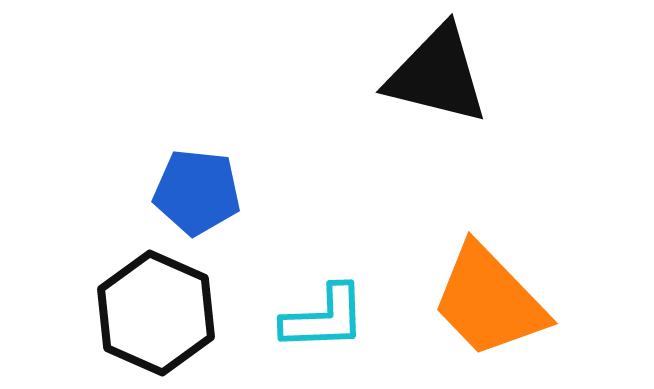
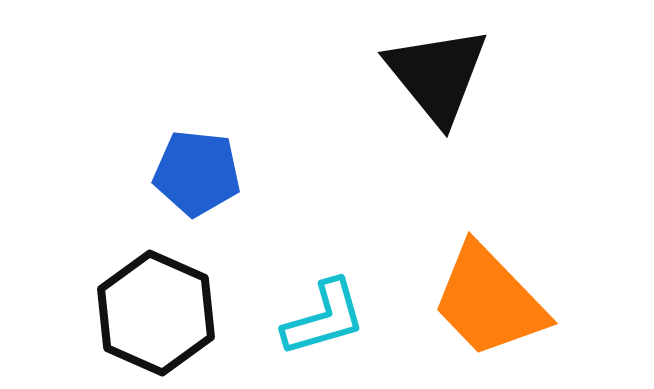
black triangle: rotated 37 degrees clockwise
blue pentagon: moved 19 px up
cyan L-shape: rotated 14 degrees counterclockwise
